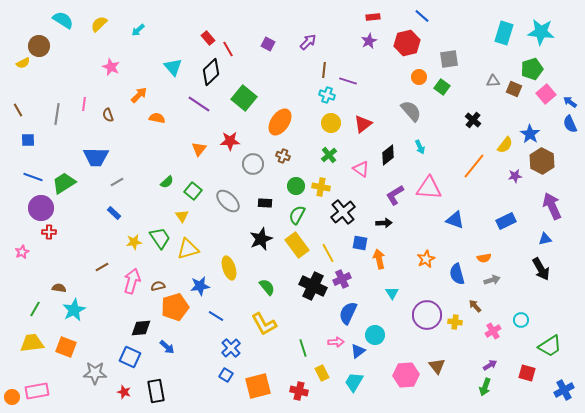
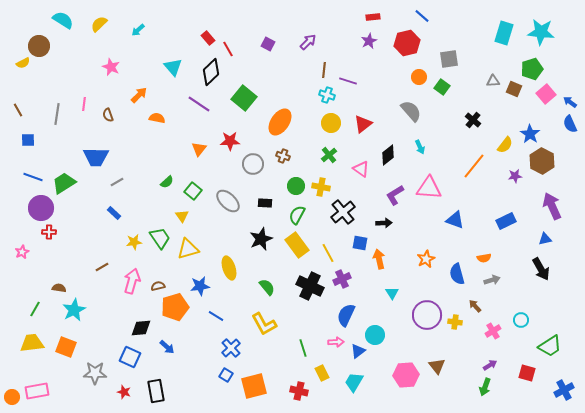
black cross at (313, 286): moved 3 px left
blue semicircle at (348, 313): moved 2 px left, 2 px down
orange square at (258, 386): moved 4 px left
